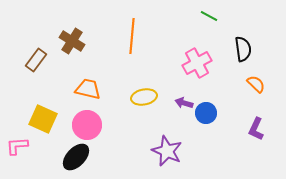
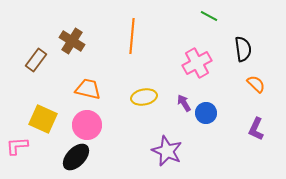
purple arrow: rotated 42 degrees clockwise
